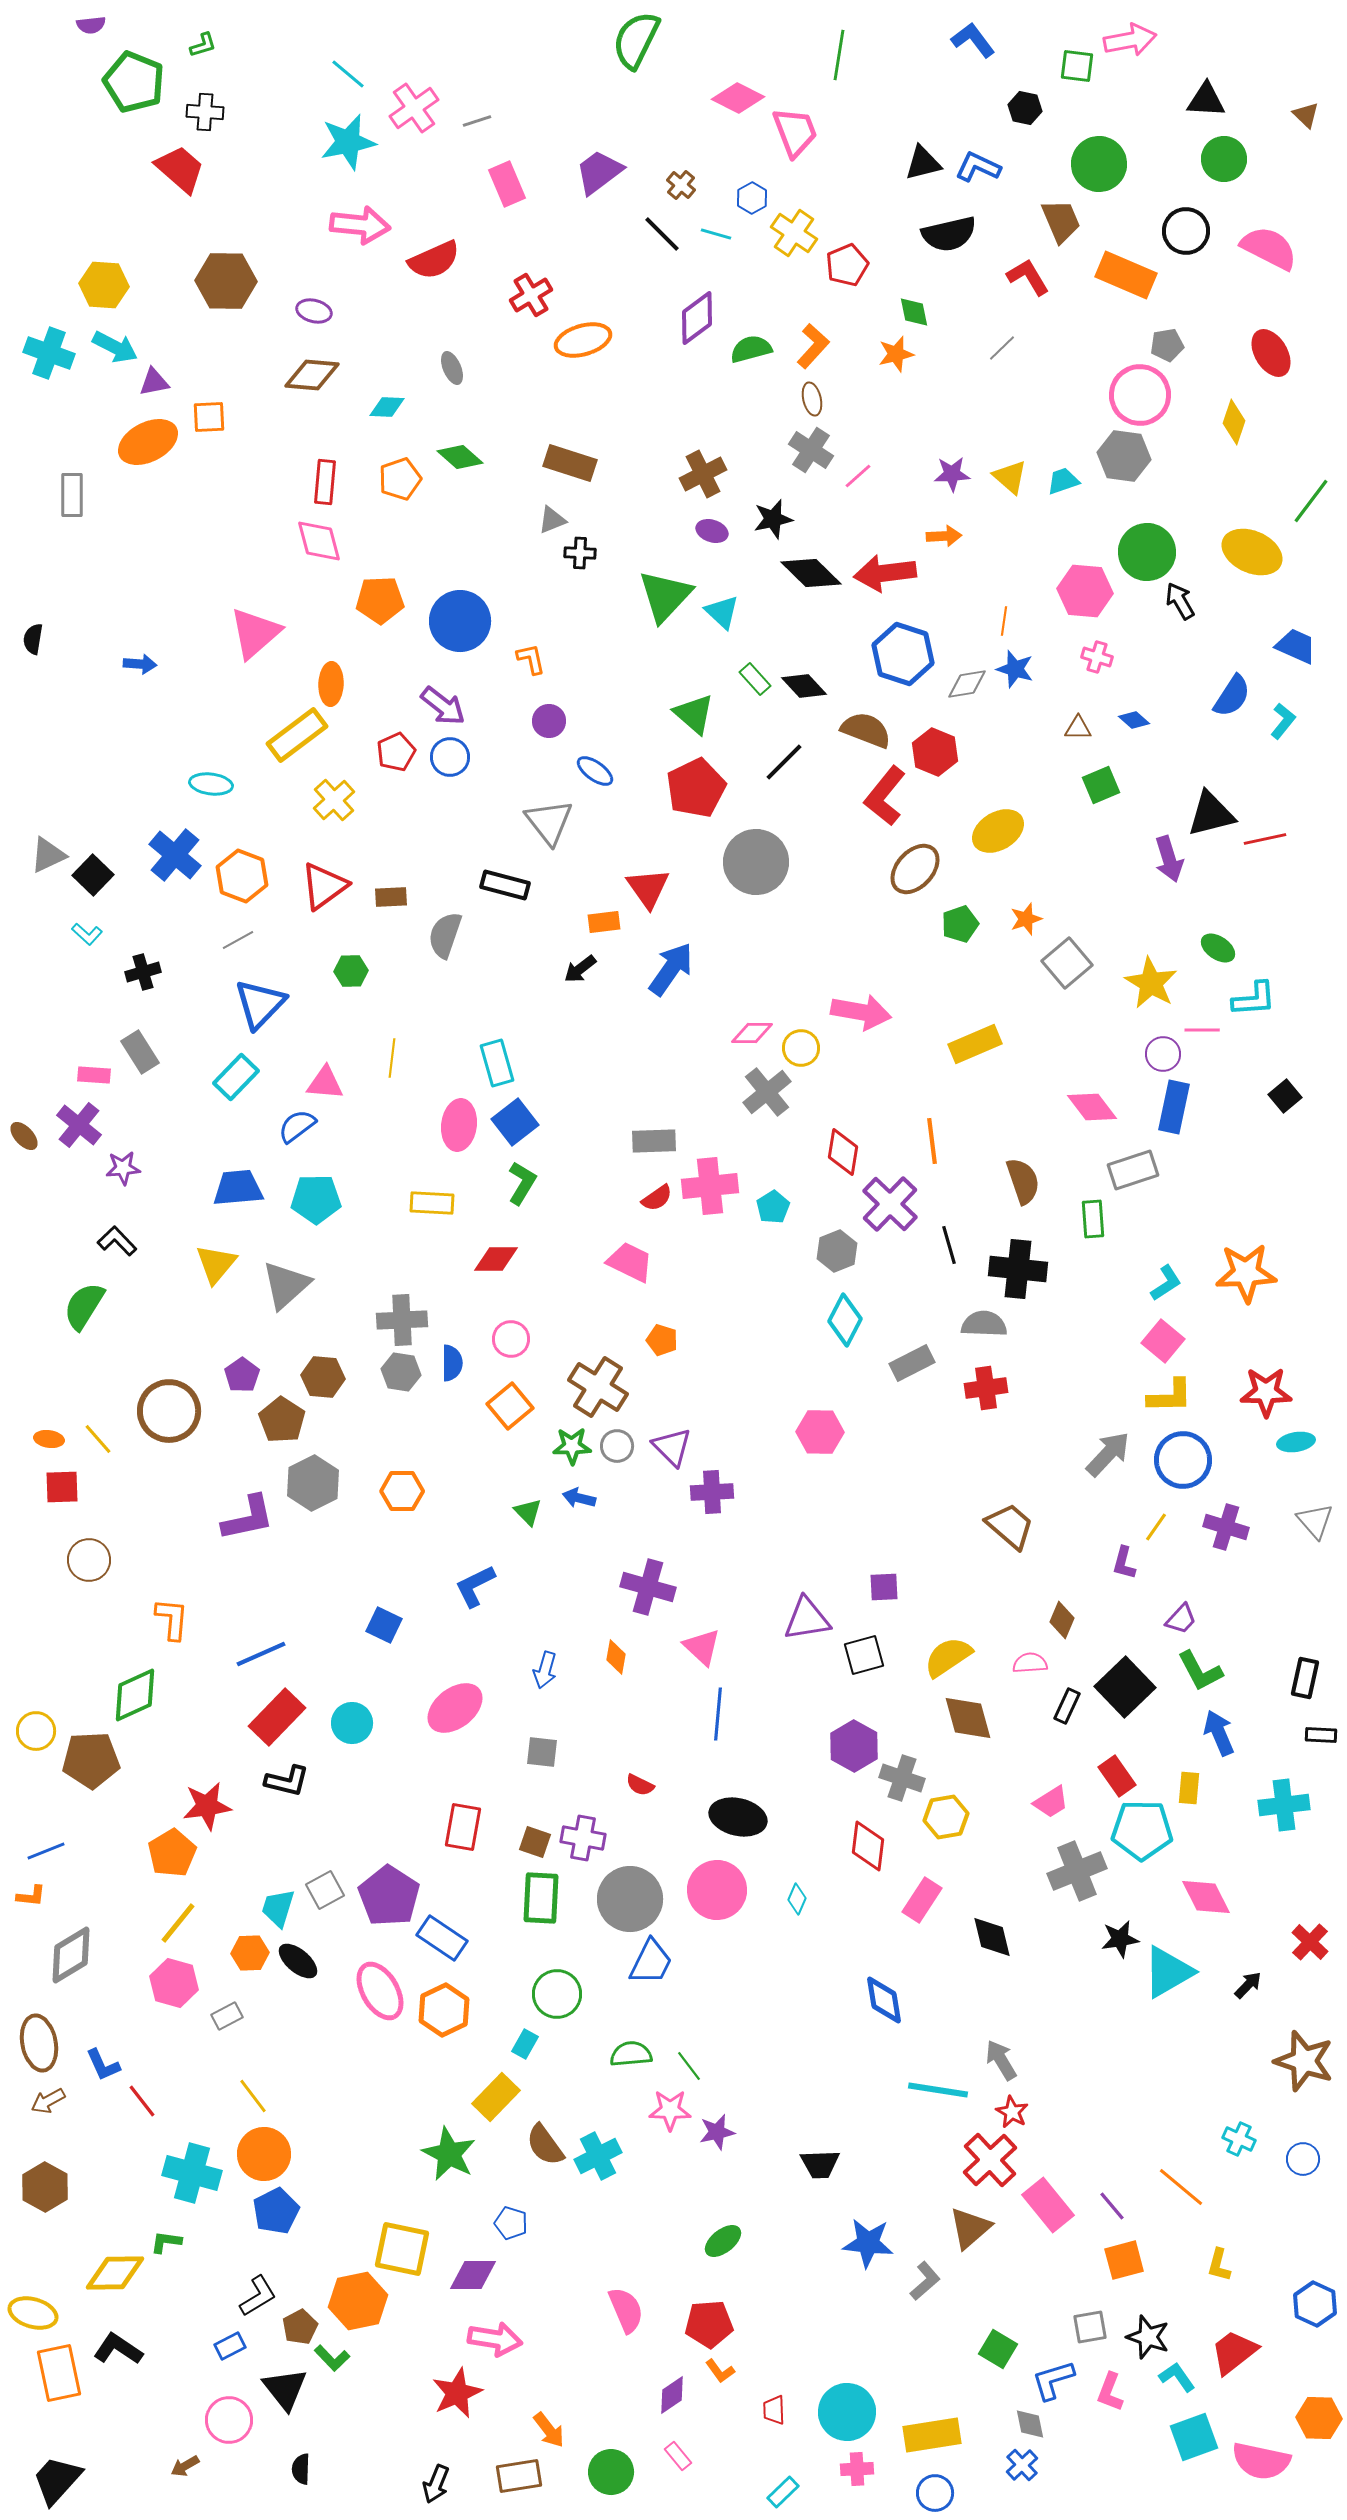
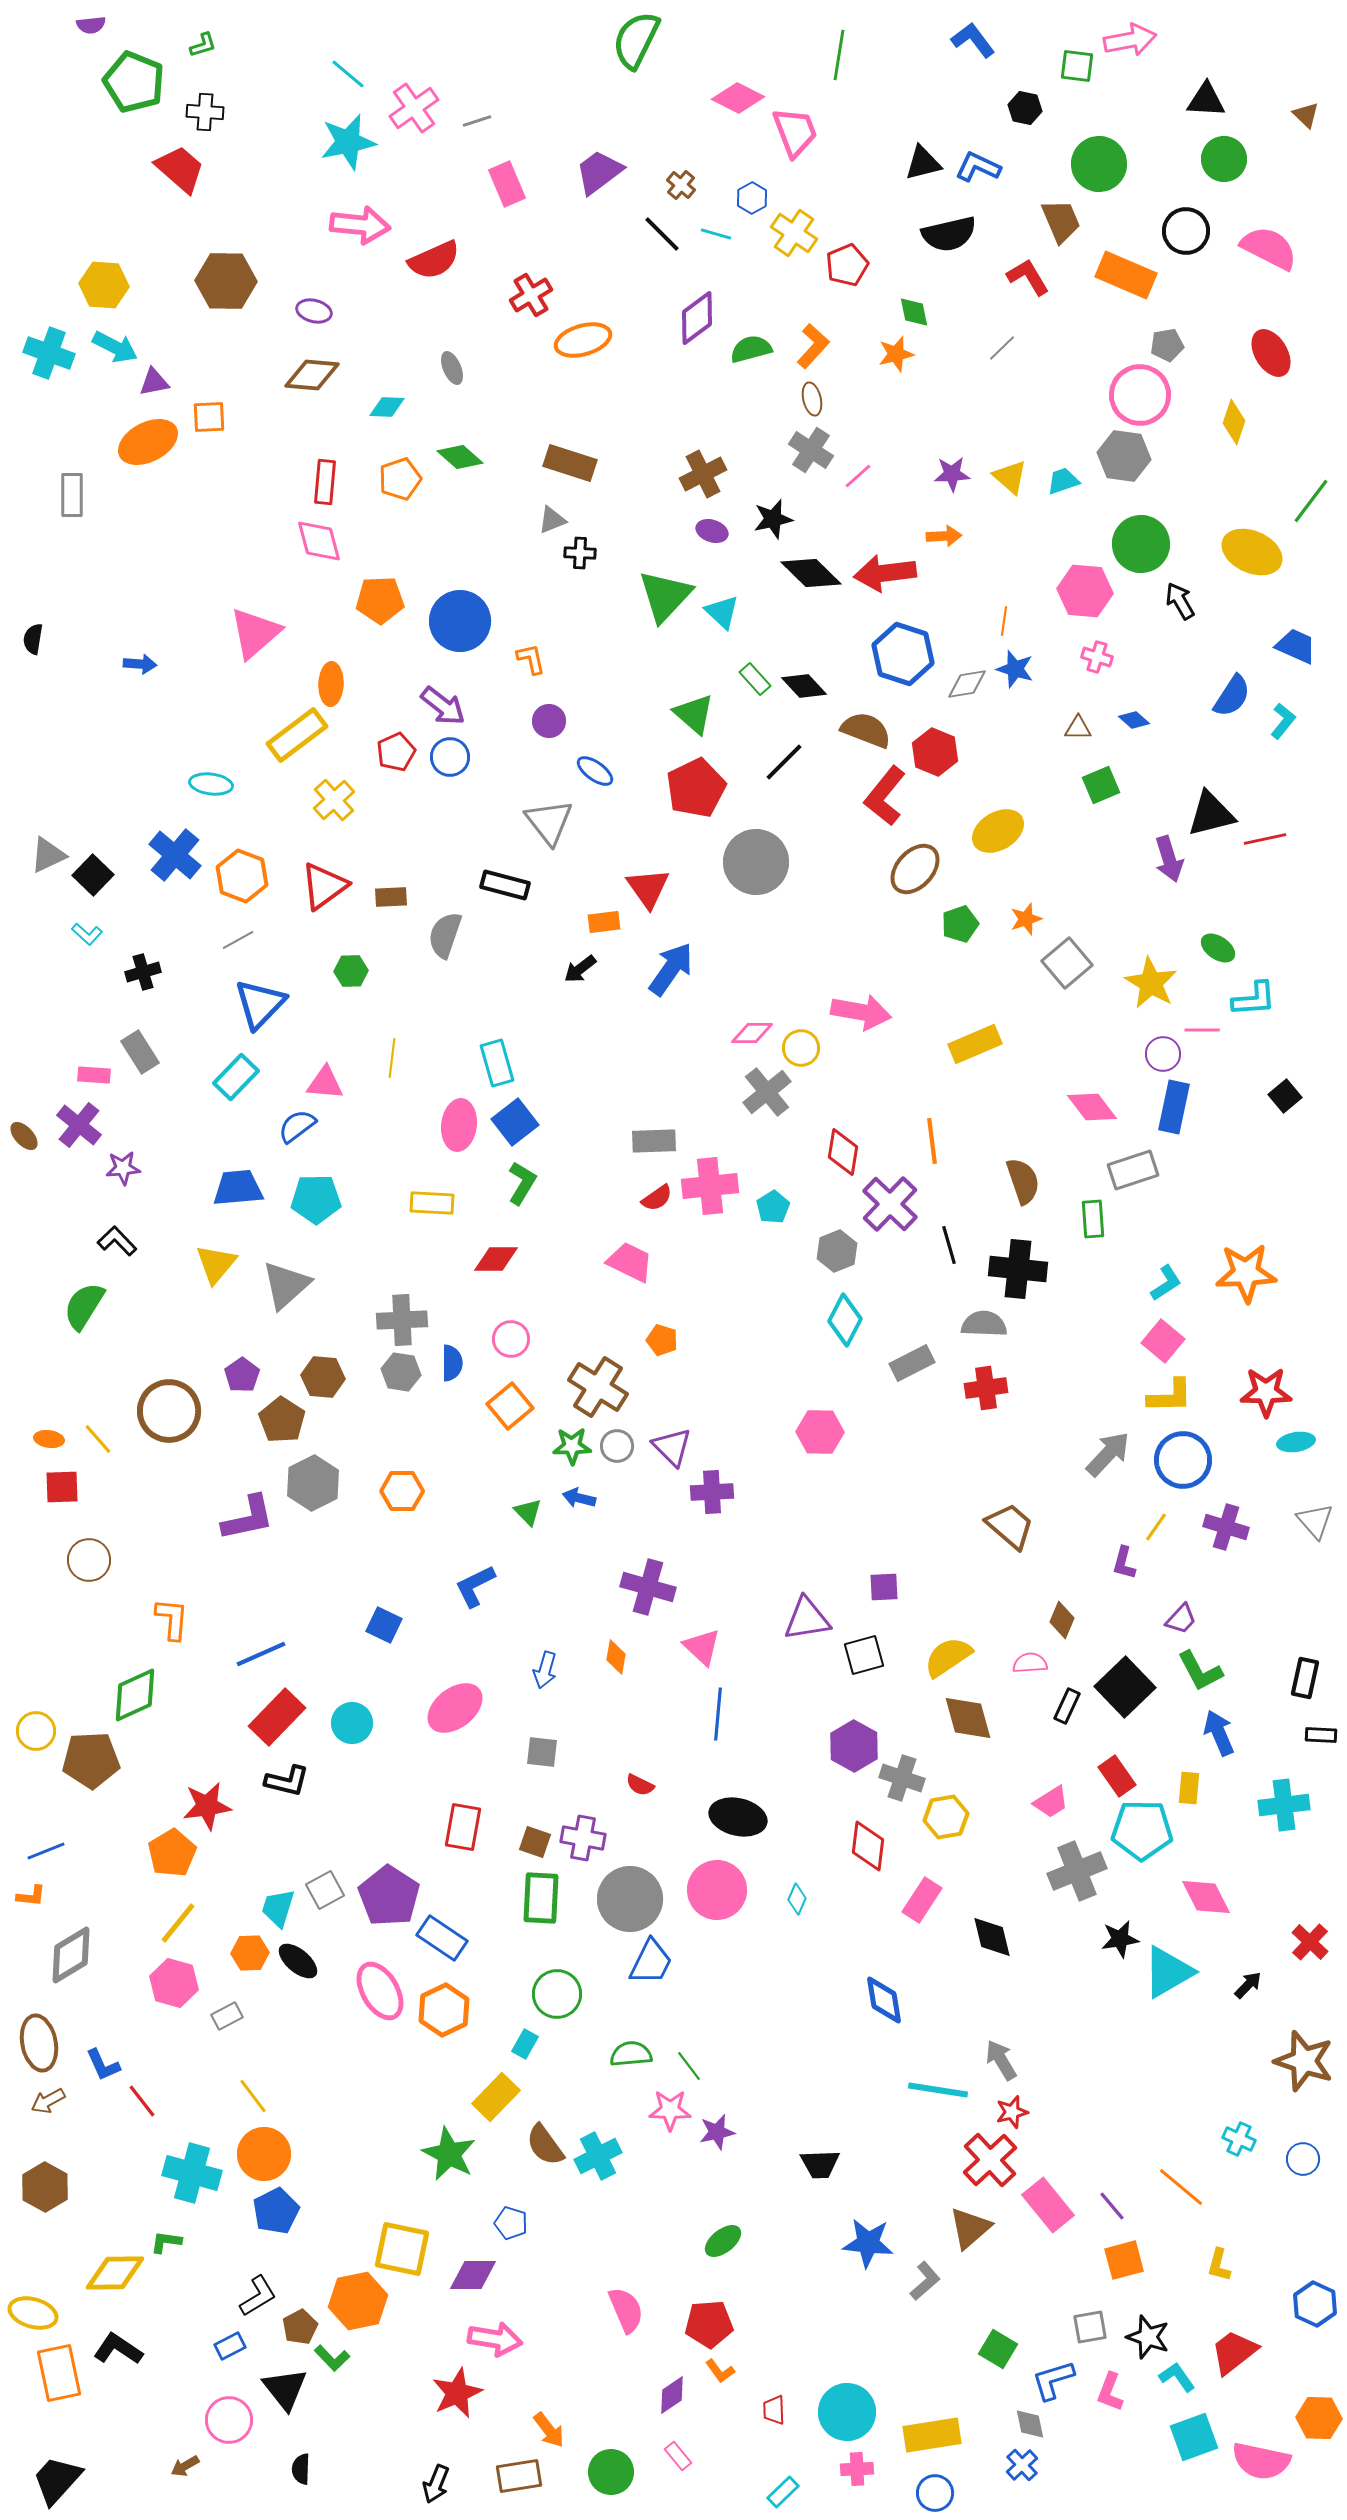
green circle at (1147, 552): moved 6 px left, 8 px up
red star at (1012, 2112): rotated 28 degrees clockwise
